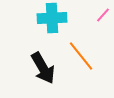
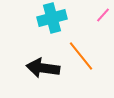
cyan cross: rotated 12 degrees counterclockwise
black arrow: rotated 128 degrees clockwise
